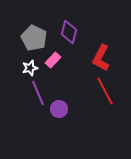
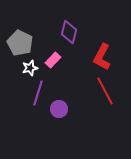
gray pentagon: moved 14 px left, 5 px down
red L-shape: moved 1 px right, 1 px up
purple line: rotated 40 degrees clockwise
